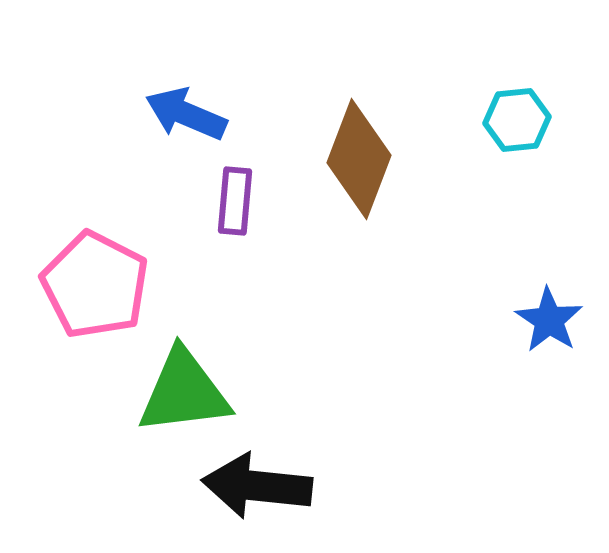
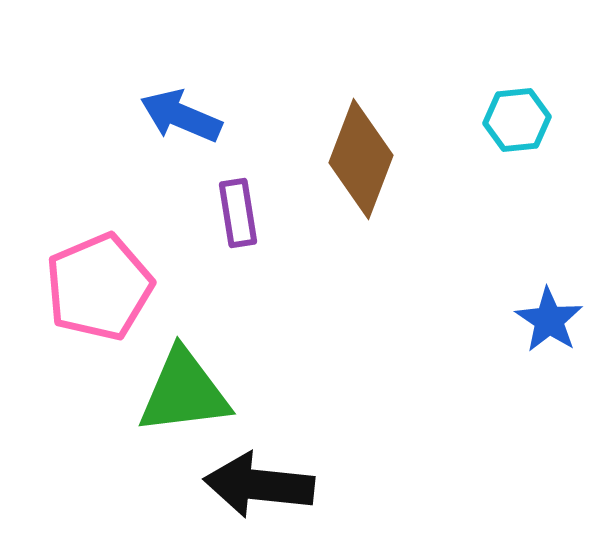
blue arrow: moved 5 px left, 2 px down
brown diamond: moved 2 px right
purple rectangle: moved 3 px right, 12 px down; rotated 14 degrees counterclockwise
pink pentagon: moved 4 px right, 2 px down; rotated 22 degrees clockwise
black arrow: moved 2 px right, 1 px up
